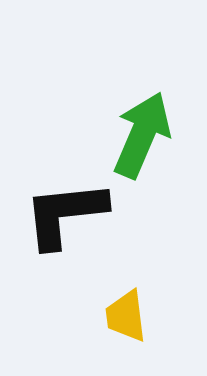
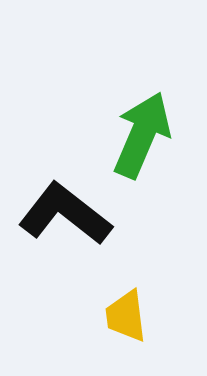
black L-shape: rotated 44 degrees clockwise
